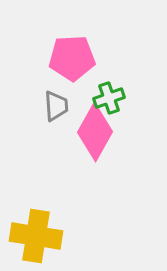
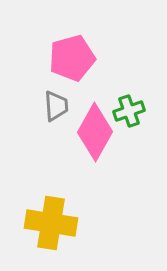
pink pentagon: rotated 12 degrees counterclockwise
green cross: moved 20 px right, 13 px down
yellow cross: moved 15 px right, 13 px up
